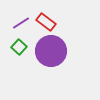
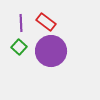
purple line: rotated 60 degrees counterclockwise
